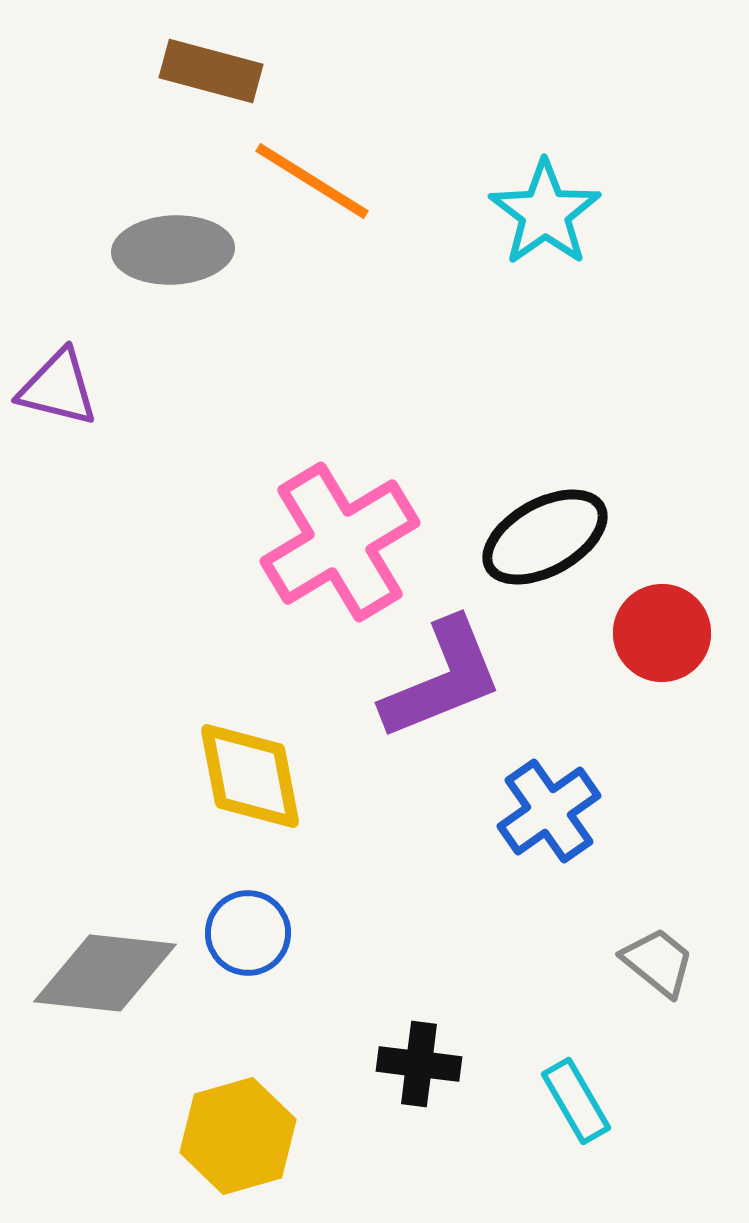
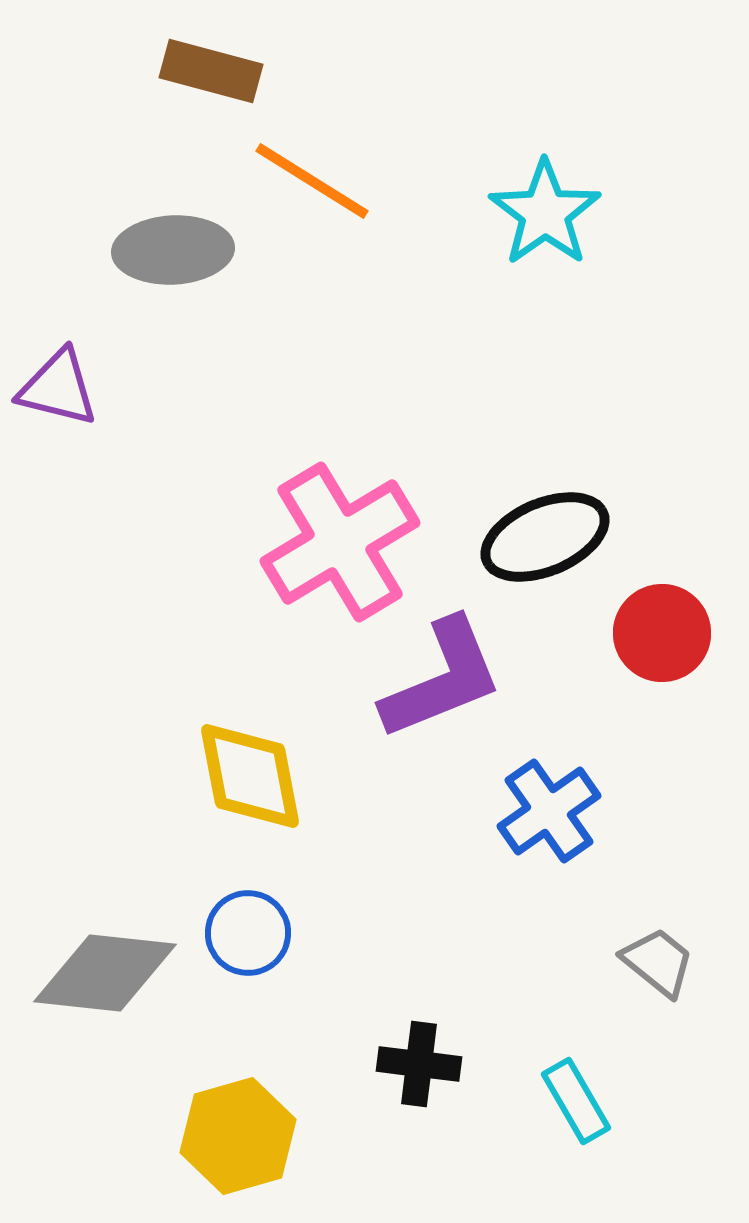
black ellipse: rotated 6 degrees clockwise
